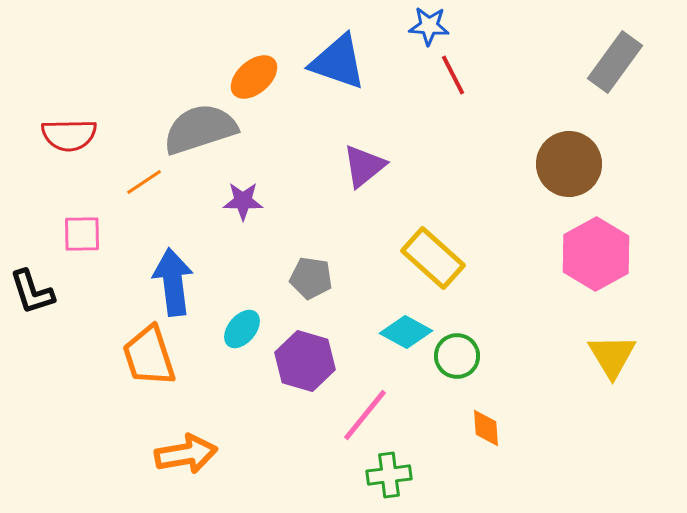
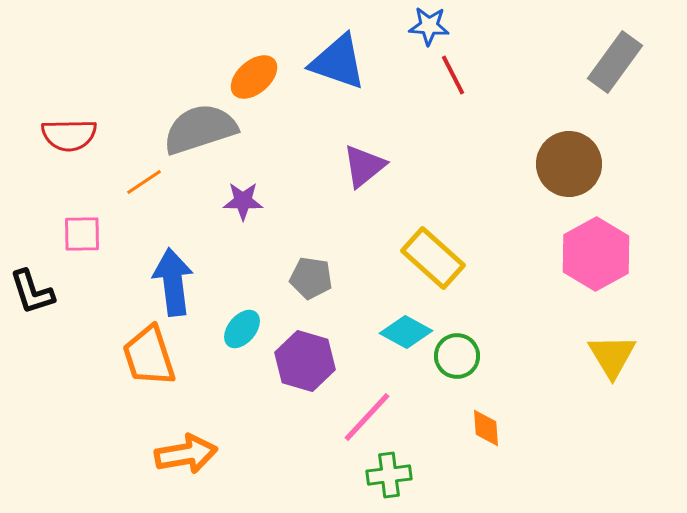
pink line: moved 2 px right, 2 px down; rotated 4 degrees clockwise
